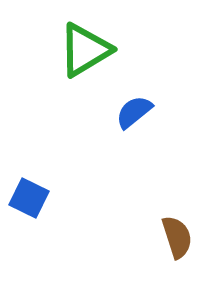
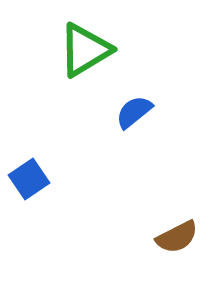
blue square: moved 19 px up; rotated 30 degrees clockwise
brown semicircle: rotated 81 degrees clockwise
